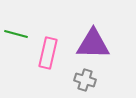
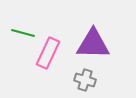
green line: moved 7 px right, 1 px up
pink rectangle: rotated 12 degrees clockwise
